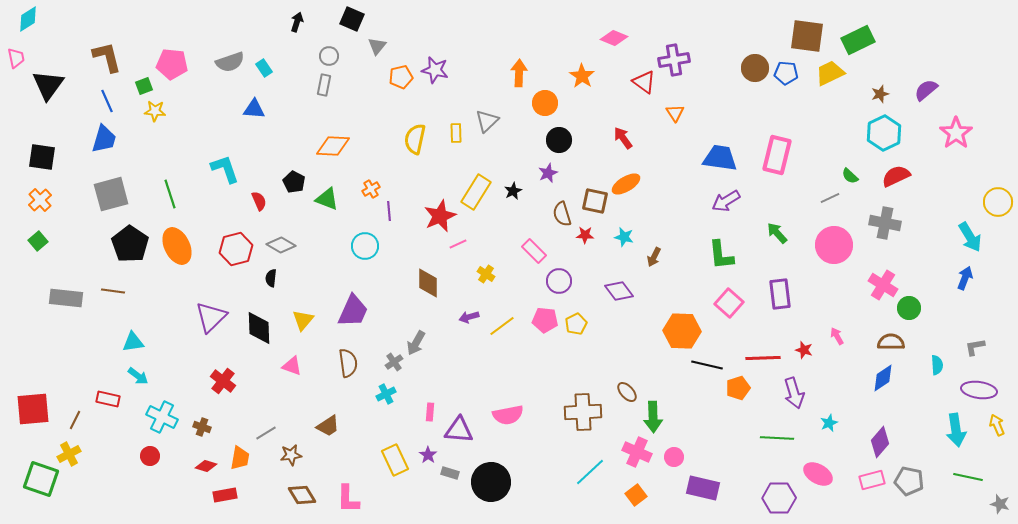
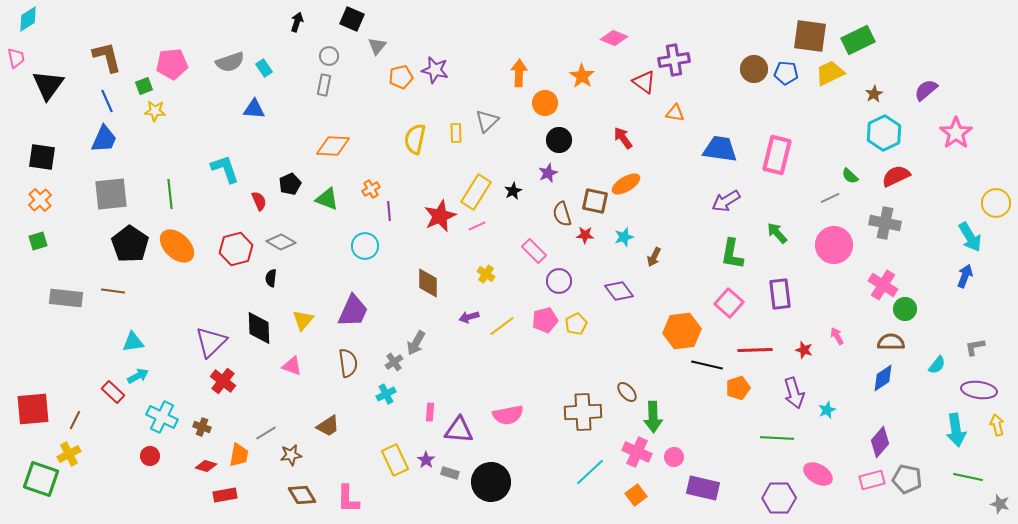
brown square at (807, 36): moved 3 px right
pink pentagon at (172, 64): rotated 12 degrees counterclockwise
brown circle at (755, 68): moved 1 px left, 1 px down
brown star at (880, 94): moved 6 px left; rotated 12 degrees counterclockwise
orange triangle at (675, 113): rotated 48 degrees counterclockwise
blue trapezoid at (104, 139): rotated 8 degrees clockwise
blue trapezoid at (720, 158): moved 9 px up
black pentagon at (294, 182): moved 4 px left, 2 px down; rotated 20 degrees clockwise
gray square at (111, 194): rotated 9 degrees clockwise
green line at (170, 194): rotated 12 degrees clockwise
yellow circle at (998, 202): moved 2 px left, 1 px down
cyan star at (624, 237): rotated 30 degrees counterclockwise
green square at (38, 241): rotated 24 degrees clockwise
pink line at (458, 244): moved 19 px right, 18 px up
gray diamond at (281, 245): moved 3 px up
orange ellipse at (177, 246): rotated 21 degrees counterclockwise
green L-shape at (721, 255): moved 11 px right, 1 px up; rotated 16 degrees clockwise
blue arrow at (965, 278): moved 2 px up
green circle at (909, 308): moved 4 px left, 1 px down
purple triangle at (211, 317): moved 25 px down
pink pentagon at (545, 320): rotated 20 degrees counterclockwise
orange hexagon at (682, 331): rotated 9 degrees counterclockwise
red line at (763, 358): moved 8 px left, 8 px up
cyan semicircle at (937, 365): rotated 42 degrees clockwise
cyan arrow at (138, 376): rotated 65 degrees counterclockwise
red rectangle at (108, 399): moved 5 px right, 7 px up; rotated 30 degrees clockwise
cyan star at (829, 423): moved 2 px left, 13 px up
yellow arrow at (997, 425): rotated 10 degrees clockwise
purple star at (428, 455): moved 2 px left, 5 px down
orange trapezoid at (240, 458): moved 1 px left, 3 px up
gray pentagon at (909, 481): moved 2 px left, 2 px up
